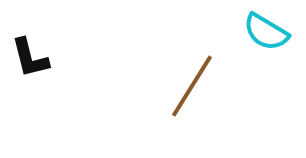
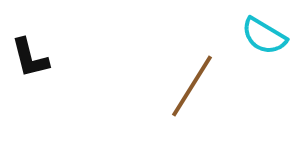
cyan semicircle: moved 2 px left, 4 px down
